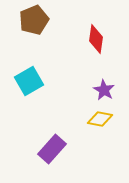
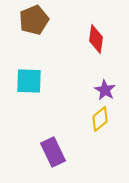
cyan square: rotated 32 degrees clockwise
purple star: moved 1 px right
yellow diamond: rotated 50 degrees counterclockwise
purple rectangle: moved 1 px right, 3 px down; rotated 68 degrees counterclockwise
